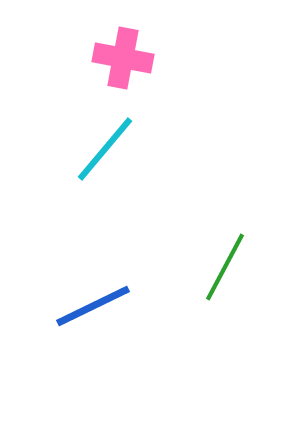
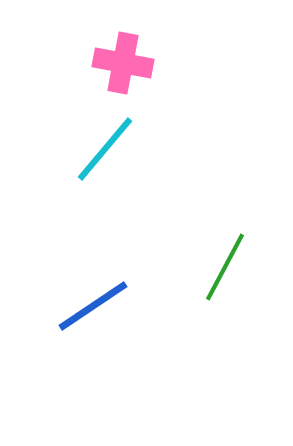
pink cross: moved 5 px down
blue line: rotated 8 degrees counterclockwise
